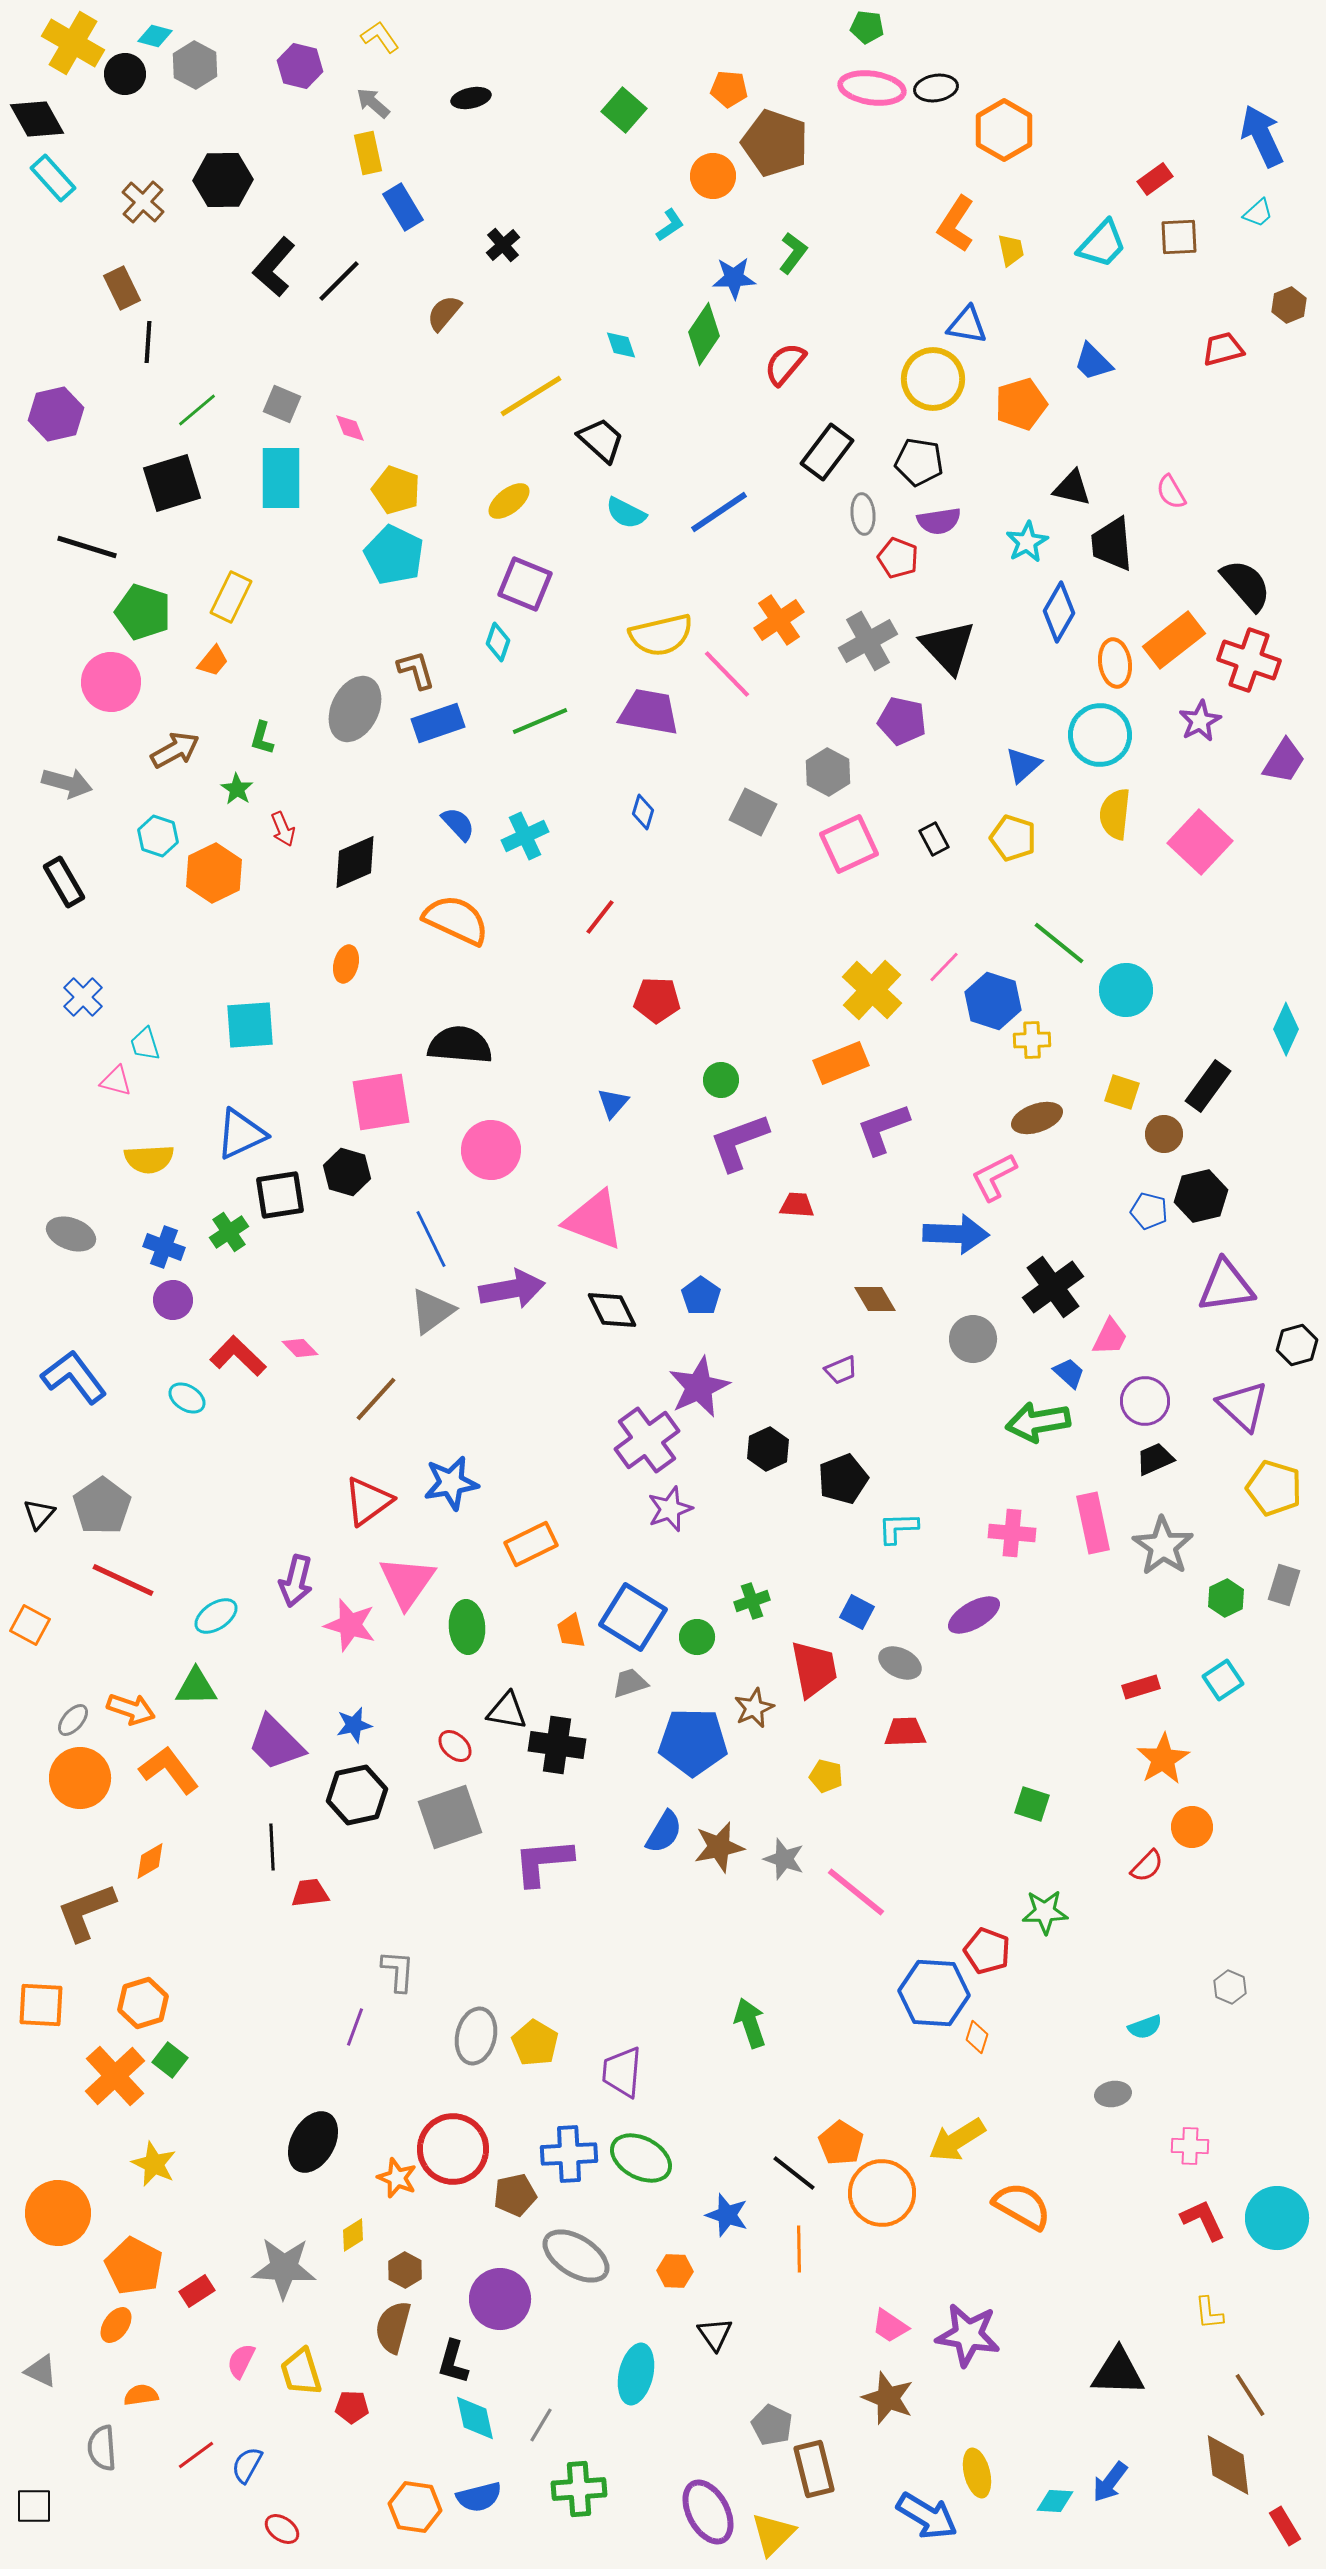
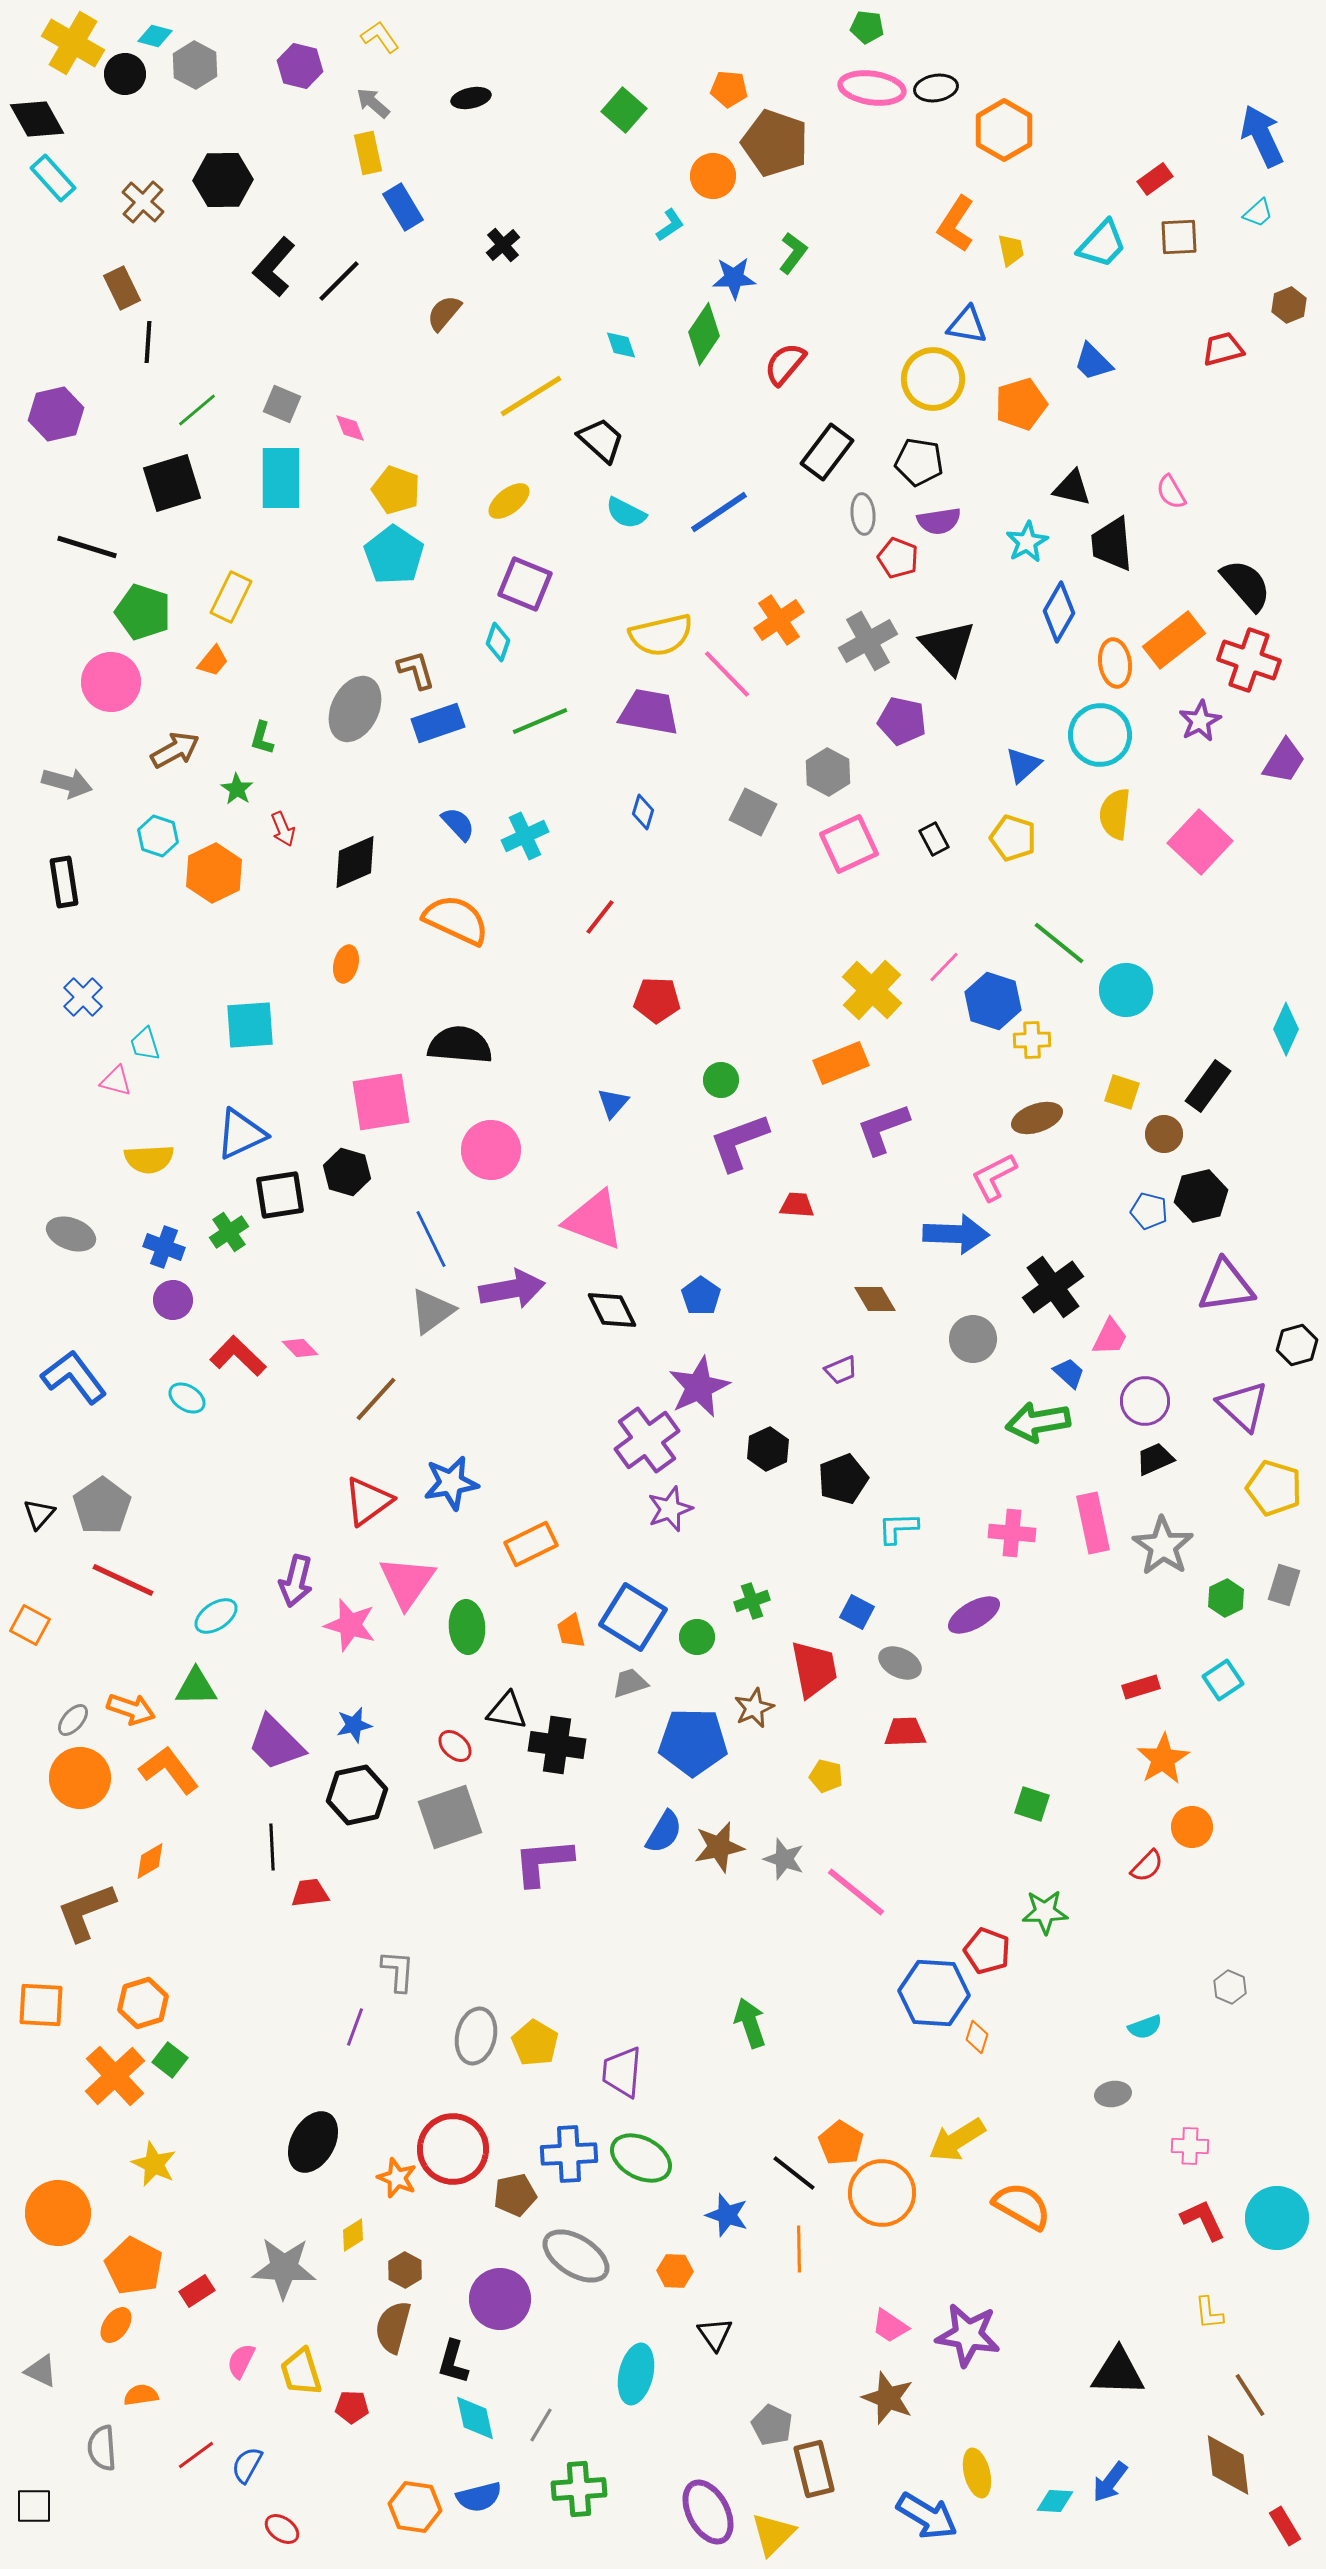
cyan pentagon at (394, 555): rotated 8 degrees clockwise
black rectangle at (64, 882): rotated 21 degrees clockwise
